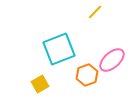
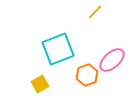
cyan square: moved 1 px left
